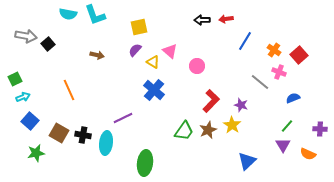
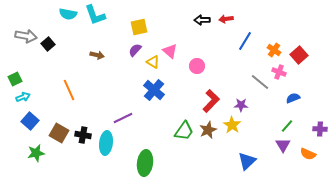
purple star: rotated 16 degrees counterclockwise
